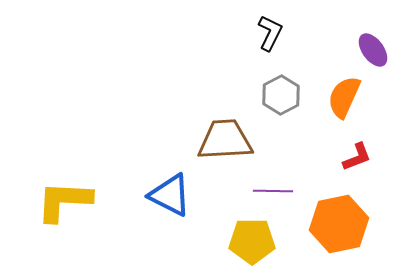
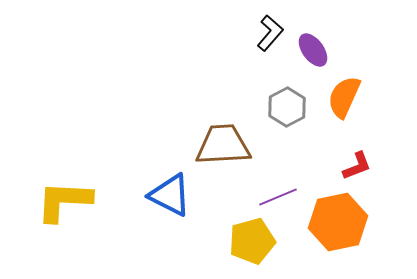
black L-shape: rotated 15 degrees clockwise
purple ellipse: moved 60 px left
gray hexagon: moved 6 px right, 12 px down
brown trapezoid: moved 2 px left, 5 px down
red L-shape: moved 9 px down
purple line: moved 5 px right, 6 px down; rotated 24 degrees counterclockwise
orange hexagon: moved 1 px left, 2 px up
yellow pentagon: rotated 15 degrees counterclockwise
